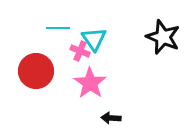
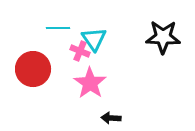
black star: rotated 20 degrees counterclockwise
red circle: moved 3 px left, 2 px up
